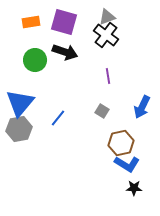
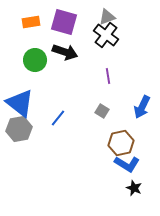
blue triangle: rotated 32 degrees counterclockwise
black star: rotated 21 degrees clockwise
